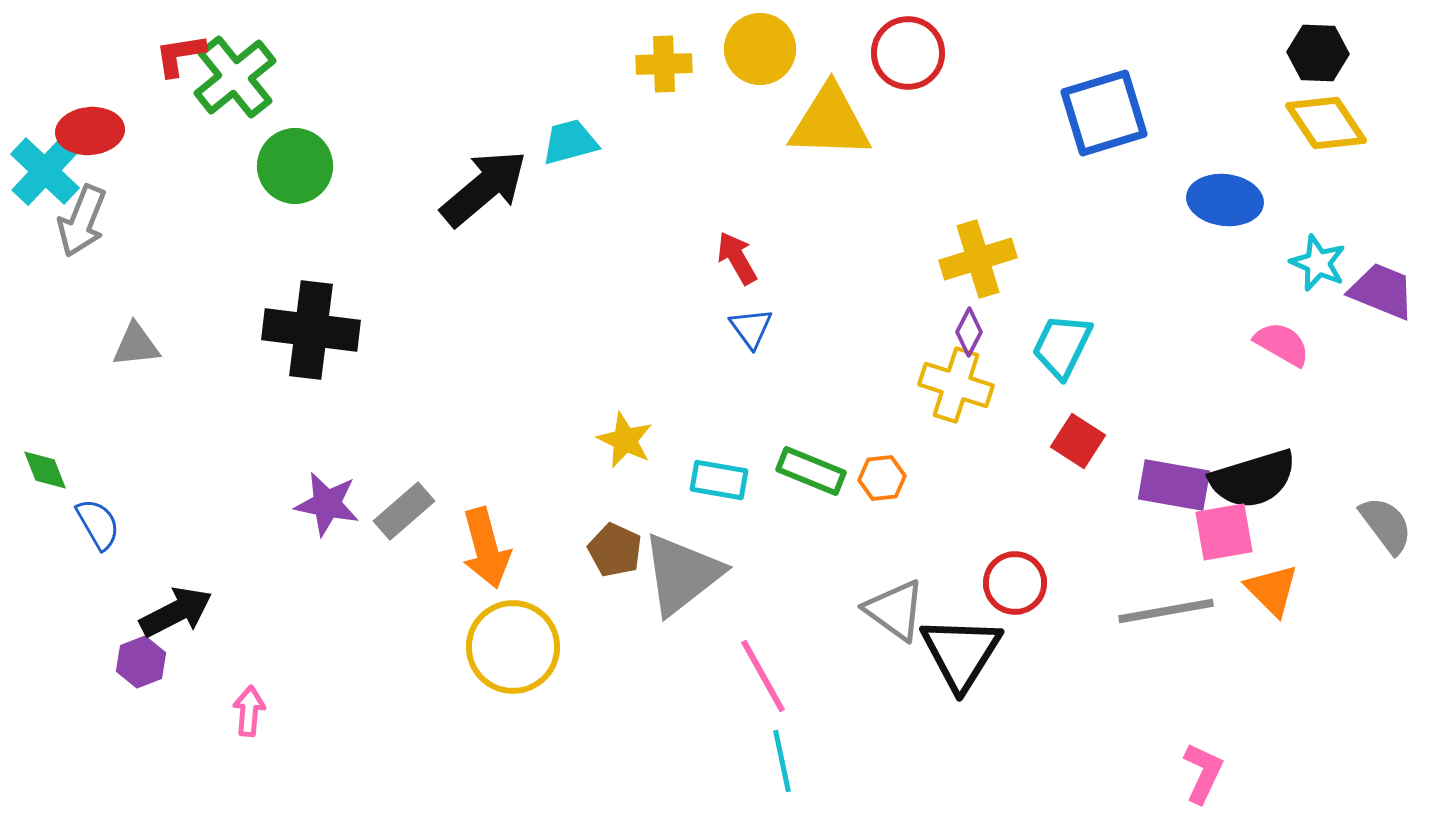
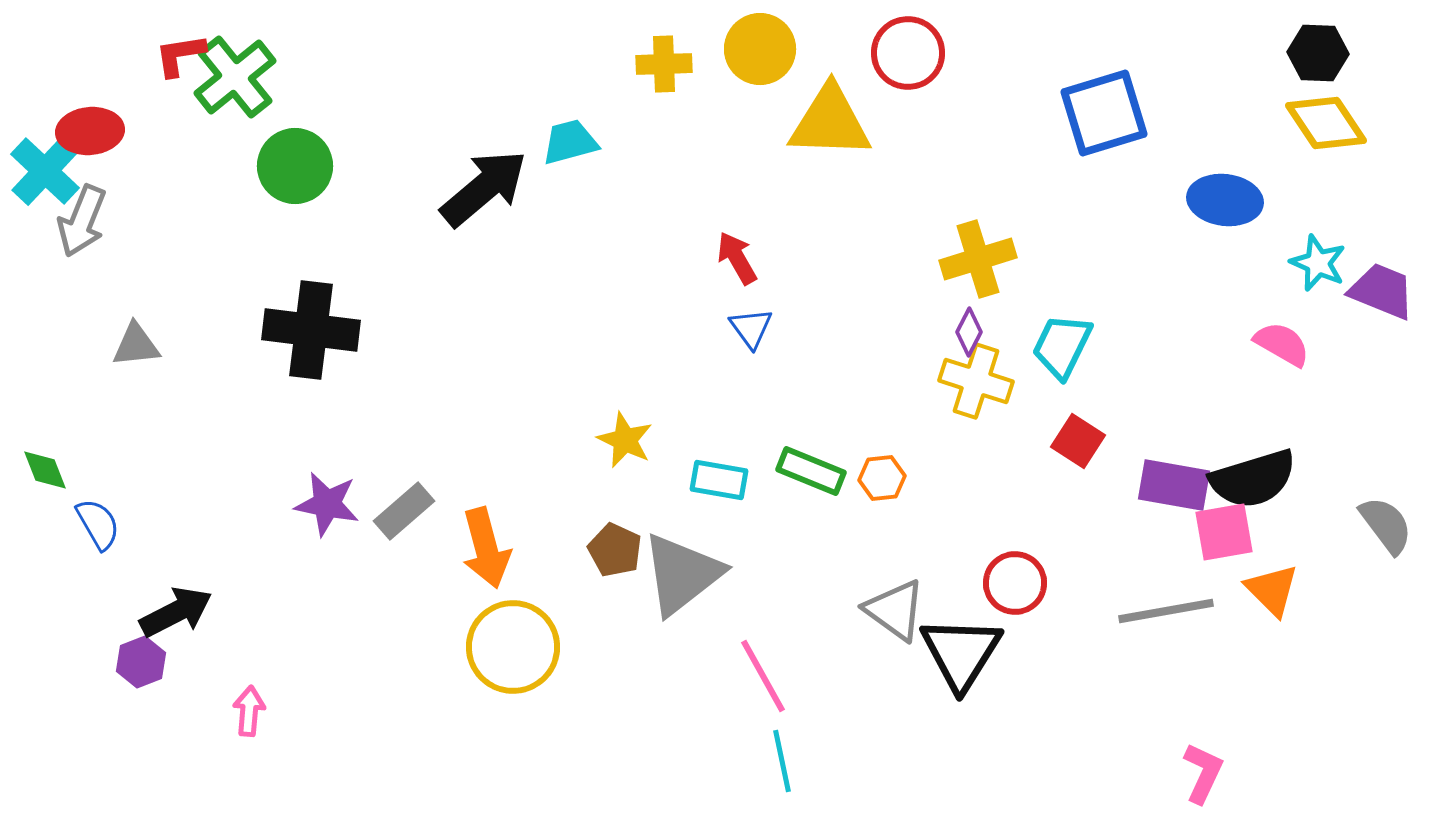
yellow cross at (956, 385): moved 20 px right, 4 px up
